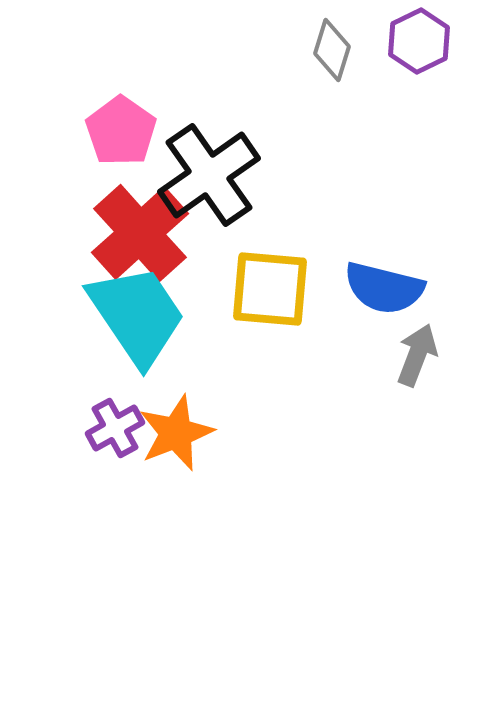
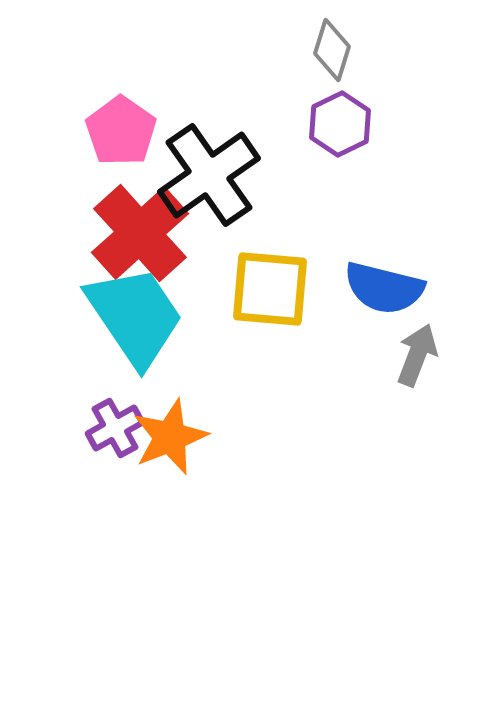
purple hexagon: moved 79 px left, 83 px down
cyan trapezoid: moved 2 px left, 1 px down
orange star: moved 6 px left, 4 px down
